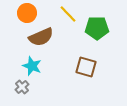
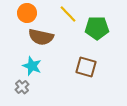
brown semicircle: rotated 35 degrees clockwise
